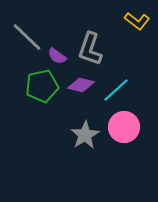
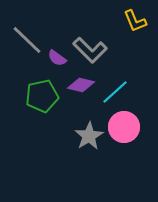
yellow L-shape: moved 2 px left; rotated 30 degrees clockwise
gray line: moved 3 px down
gray L-shape: moved 1 px down; rotated 64 degrees counterclockwise
purple semicircle: moved 2 px down
green pentagon: moved 10 px down
cyan line: moved 1 px left, 2 px down
gray star: moved 4 px right, 1 px down
